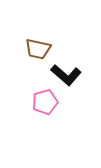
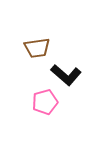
brown trapezoid: moved 1 px left, 1 px up; rotated 20 degrees counterclockwise
